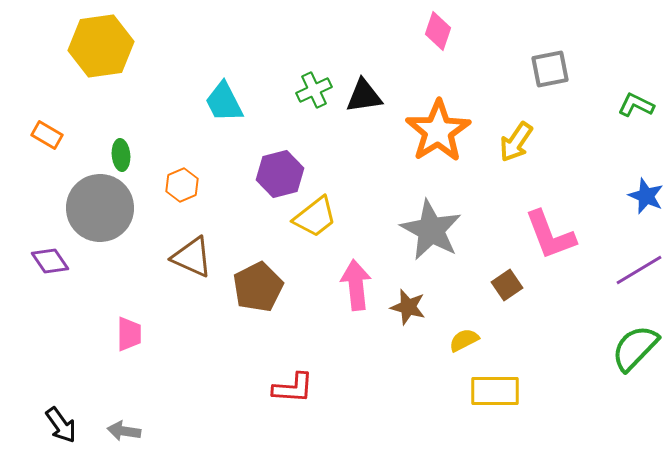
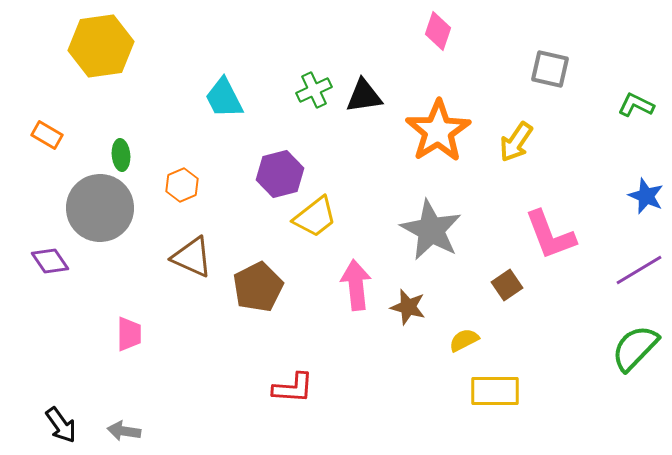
gray square: rotated 24 degrees clockwise
cyan trapezoid: moved 4 px up
